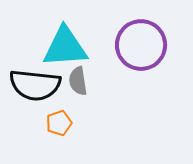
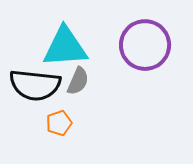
purple circle: moved 4 px right
gray semicircle: rotated 148 degrees counterclockwise
